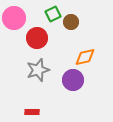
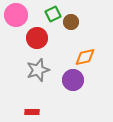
pink circle: moved 2 px right, 3 px up
